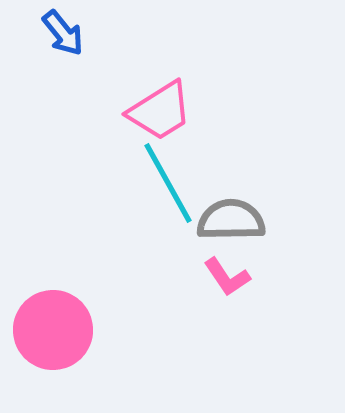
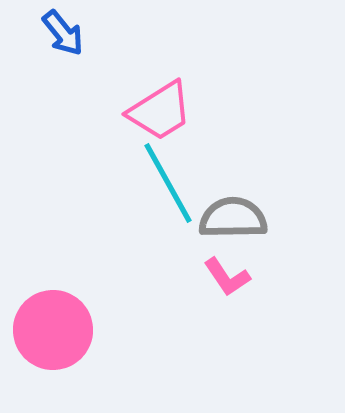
gray semicircle: moved 2 px right, 2 px up
